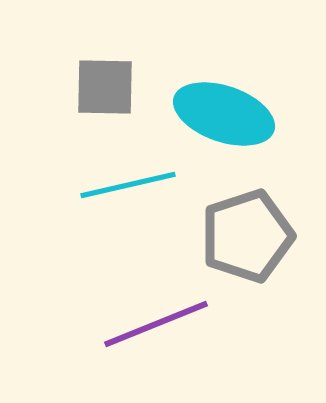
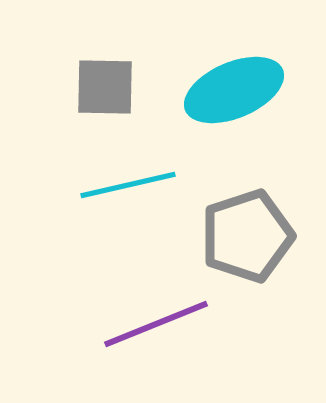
cyan ellipse: moved 10 px right, 24 px up; rotated 42 degrees counterclockwise
